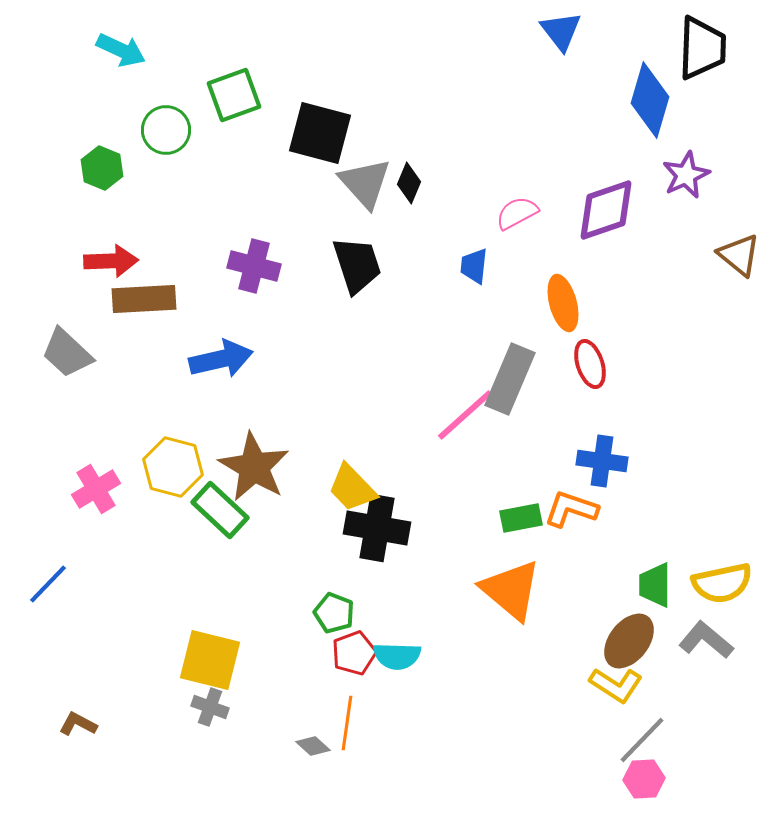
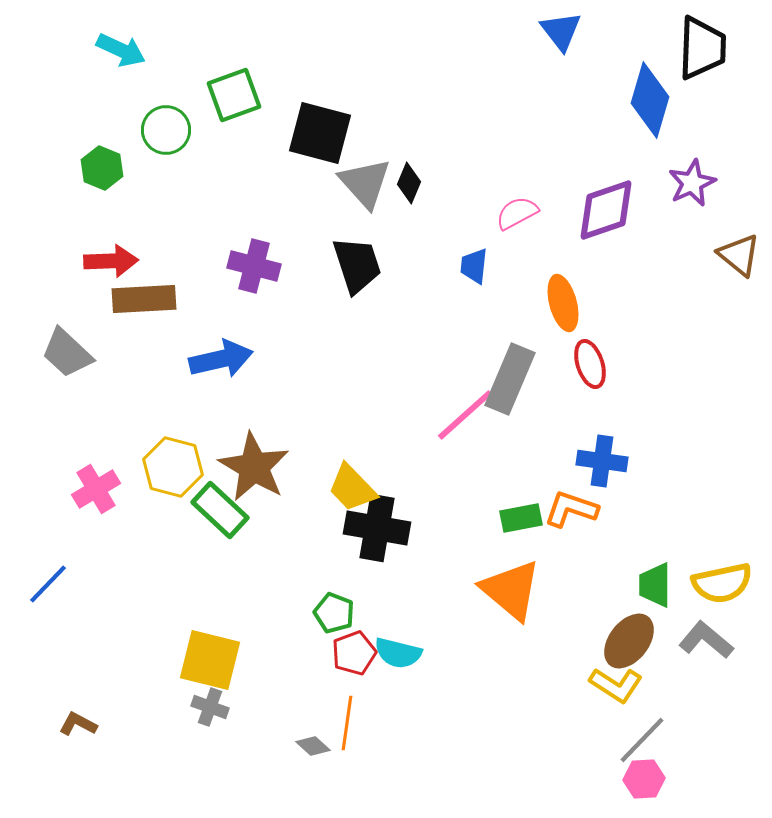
purple star at (686, 175): moved 6 px right, 8 px down
cyan semicircle at (397, 656): moved 1 px right, 3 px up; rotated 12 degrees clockwise
